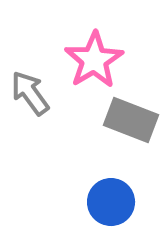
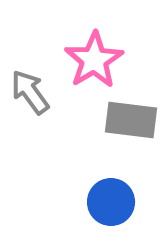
gray arrow: moved 1 px up
gray rectangle: rotated 14 degrees counterclockwise
